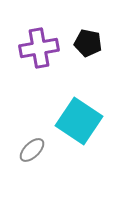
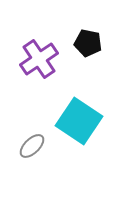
purple cross: moved 11 px down; rotated 24 degrees counterclockwise
gray ellipse: moved 4 px up
